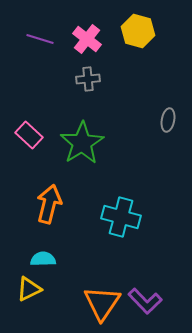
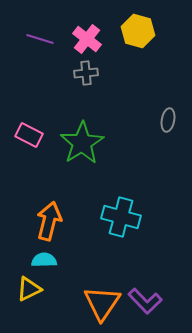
gray cross: moved 2 px left, 6 px up
pink rectangle: rotated 16 degrees counterclockwise
orange arrow: moved 17 px down
cyan semicircle: moved 1 px right, 1 px down
